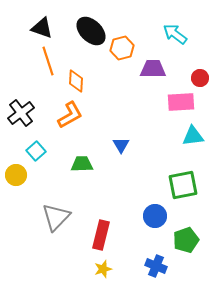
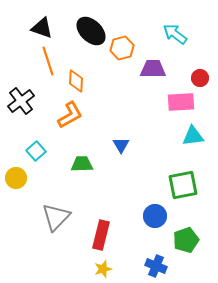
black cross: moved 12 px up
yellow circle: moved 3 px down
